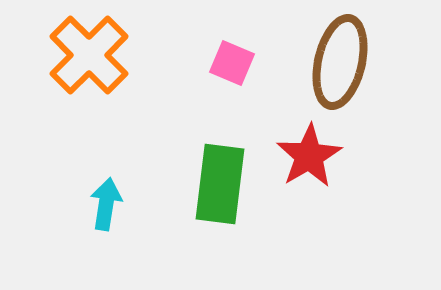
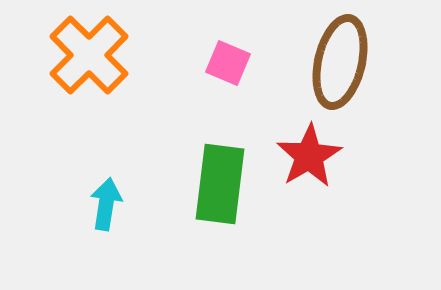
pink square: moved 4 px left
